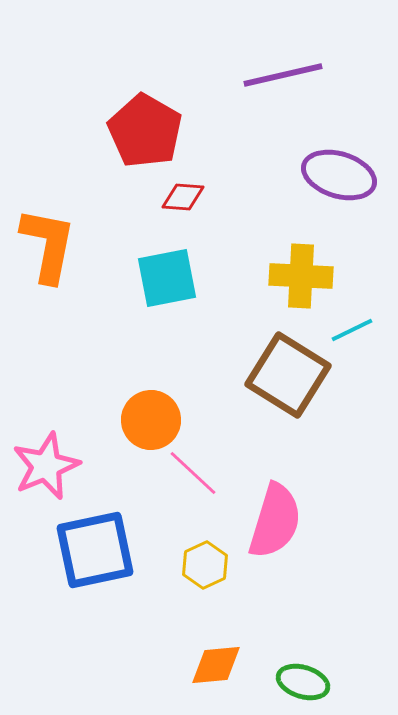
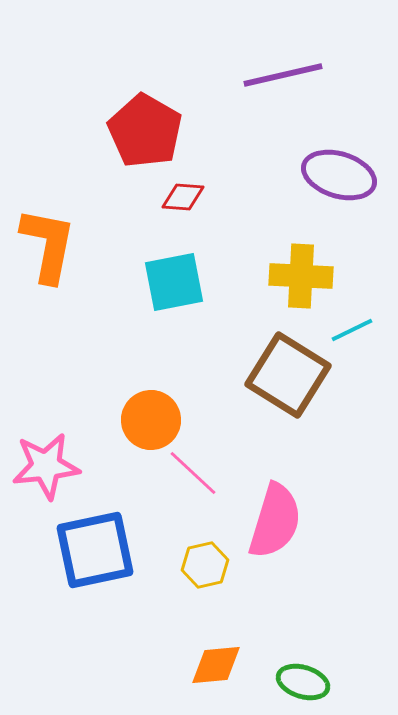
cyan square: moved 7 px right, 4 px down
pink star: rotated 16 degrees clockwise
yellow hexagon: rotated 12 degrees clockwise
